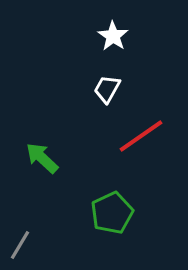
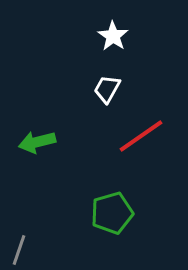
green arrow: moved 5 px left, 16 px up; rotated 57 degrees counterclockwise
green pentagon: rotated 9 degrees clockwise
gray line: moved 1 px left, 5 px down; rotated 12 degrees counterclockwise
